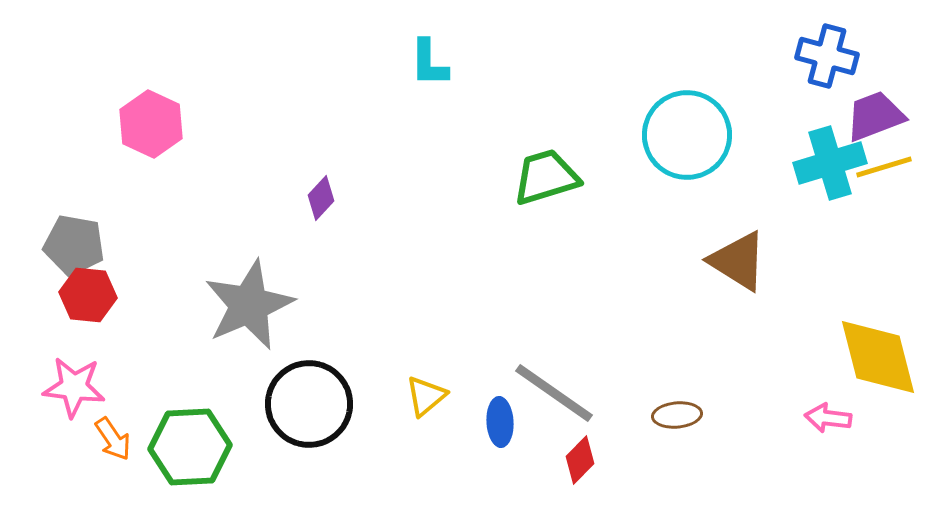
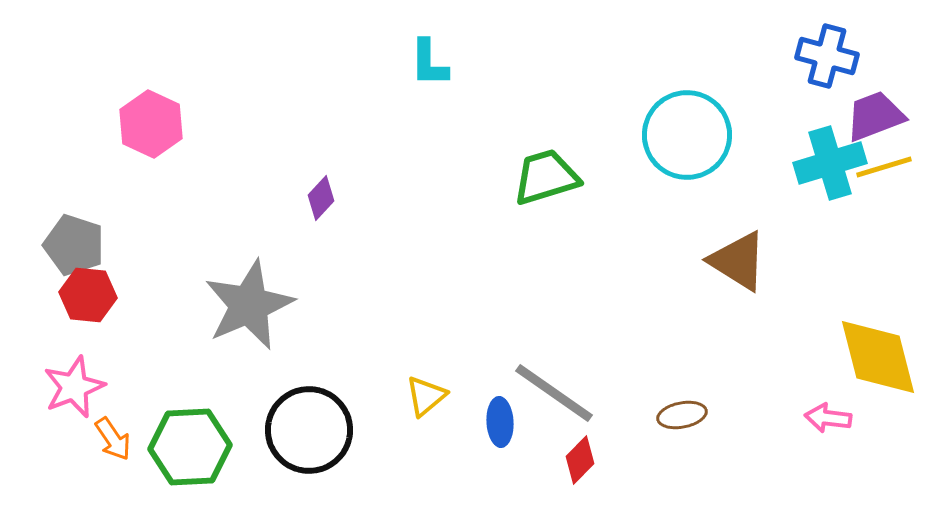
gray pentagon: rotated 8 degrees clockwise
pink star: rotated 28 degrees counterclockwise
black circle: moved 26 px down
brown ellipse: moved 5 px right; rotated 6 degrees counterclockwise
